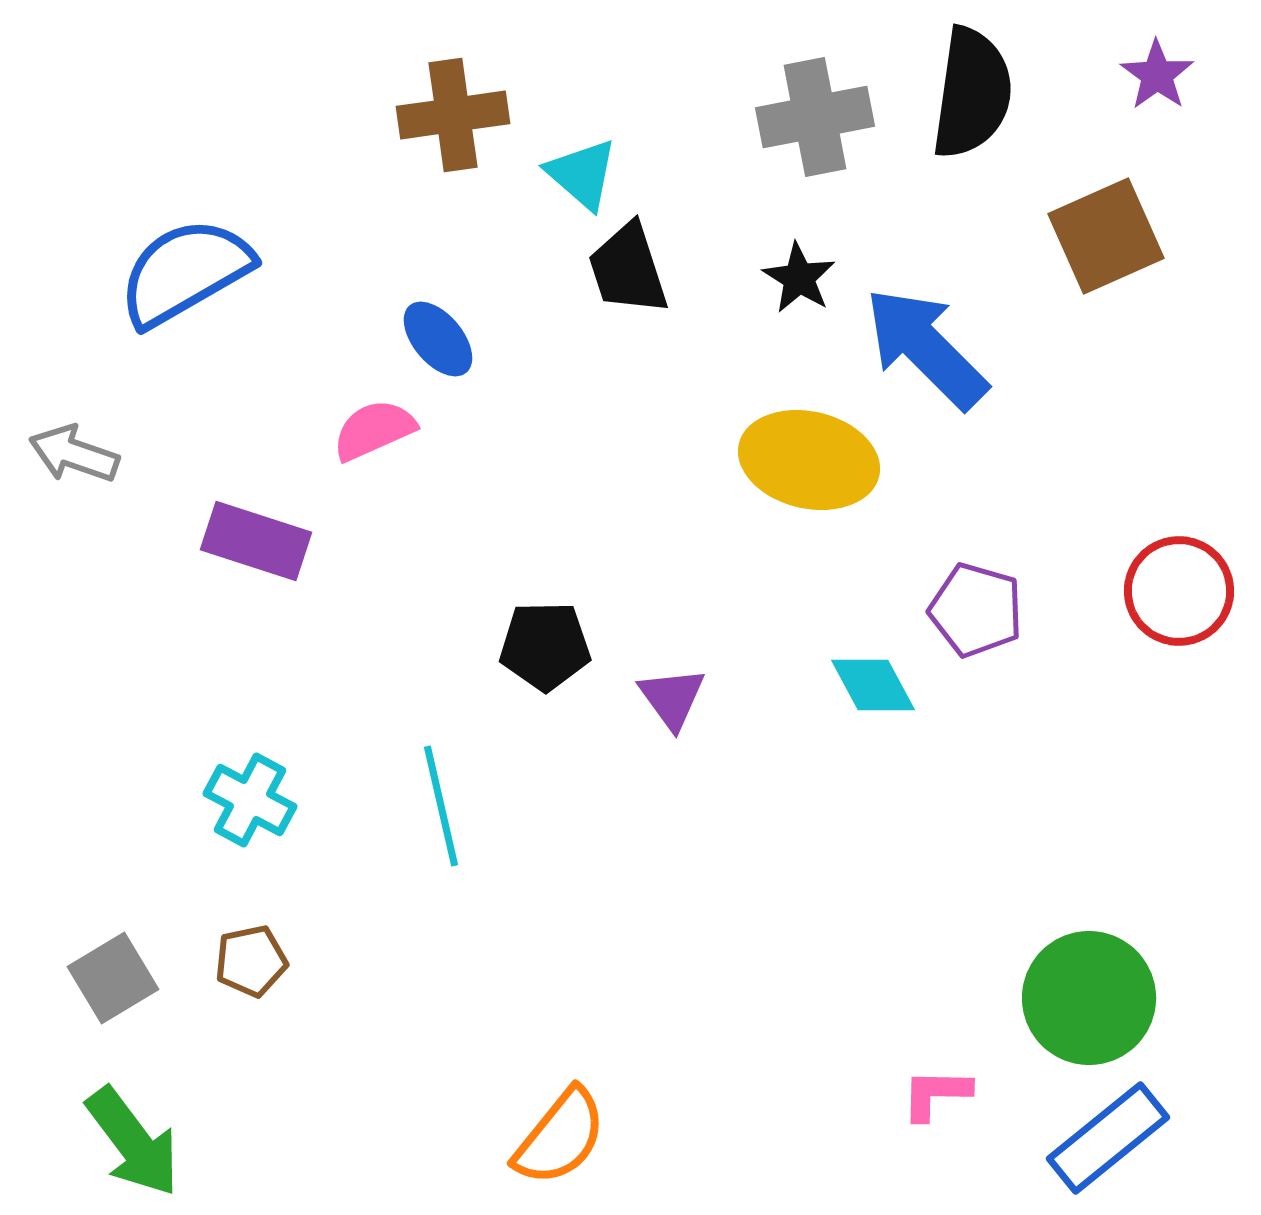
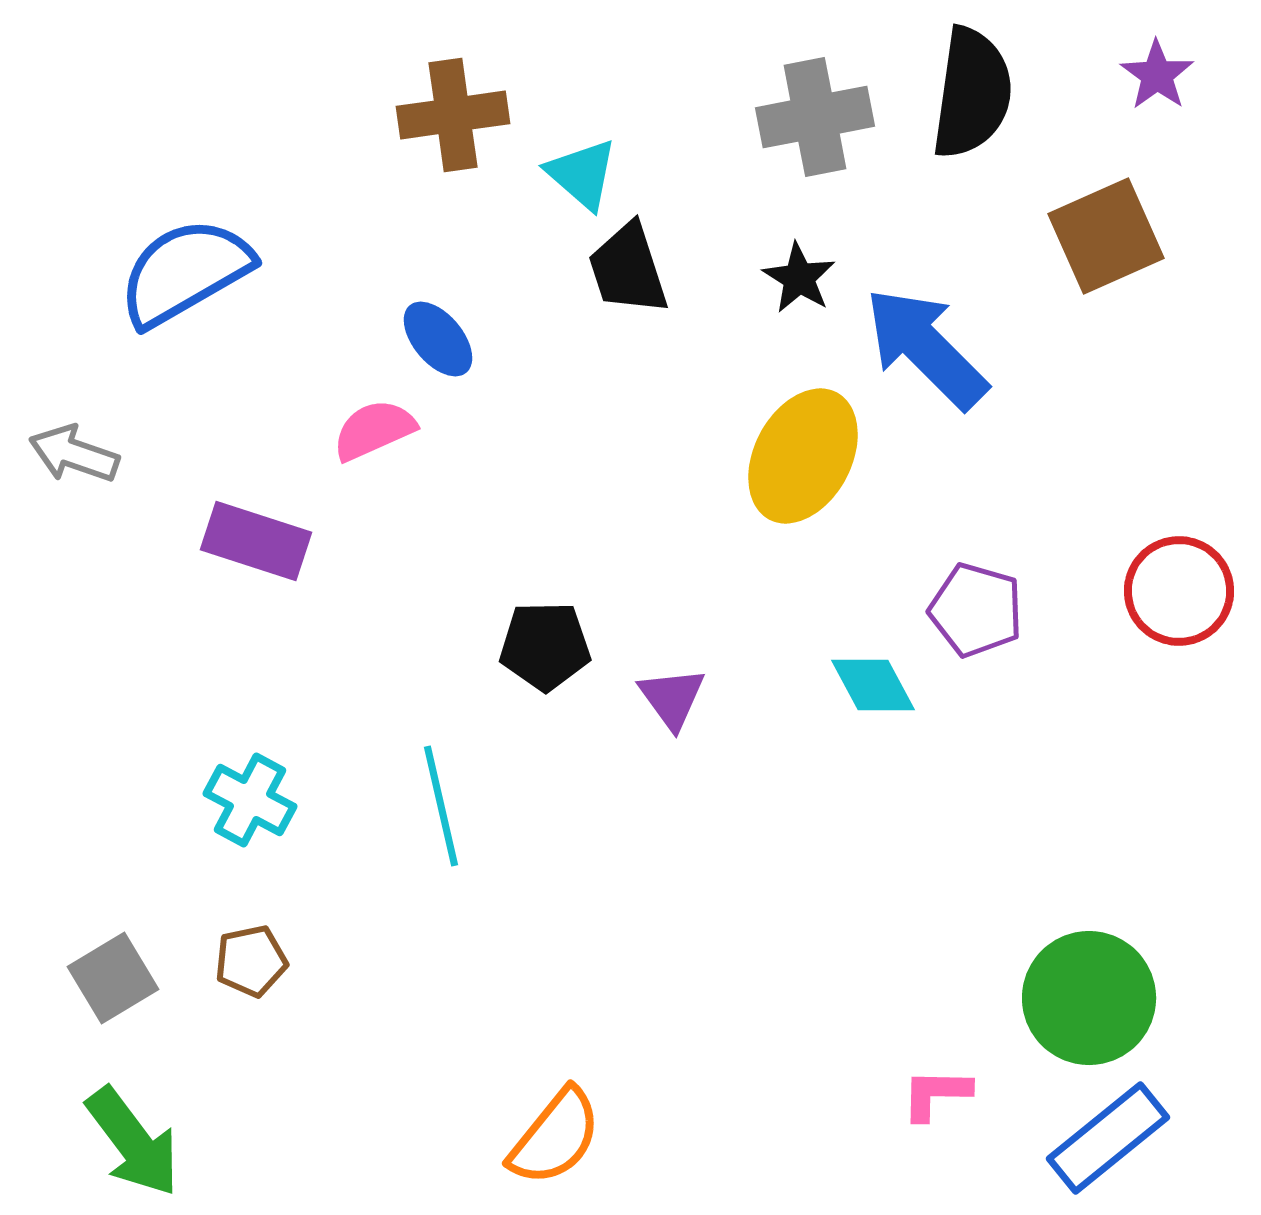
yellow ellipse: moved 6 px left, 4 px up; rotated 75 degrees counterclockwise
orange semicircle: moved 5 px left
